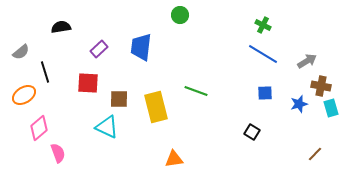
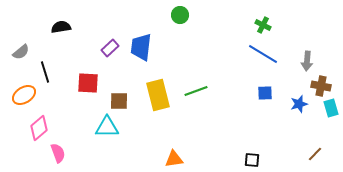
purple rectangle: moved 11 px right, 1 px up
gray arrow: rotated 126 degrees clockwise
green line: rotated 40 degrees counterclockwise
brown square: moved 2 px down
yellow rectangle: moved 2 px right, 12 px up
cyan triangle: rotated 25 degrees counterclockwise
black square: moved 28 px down; rotated 28 degrees counterclockwise
